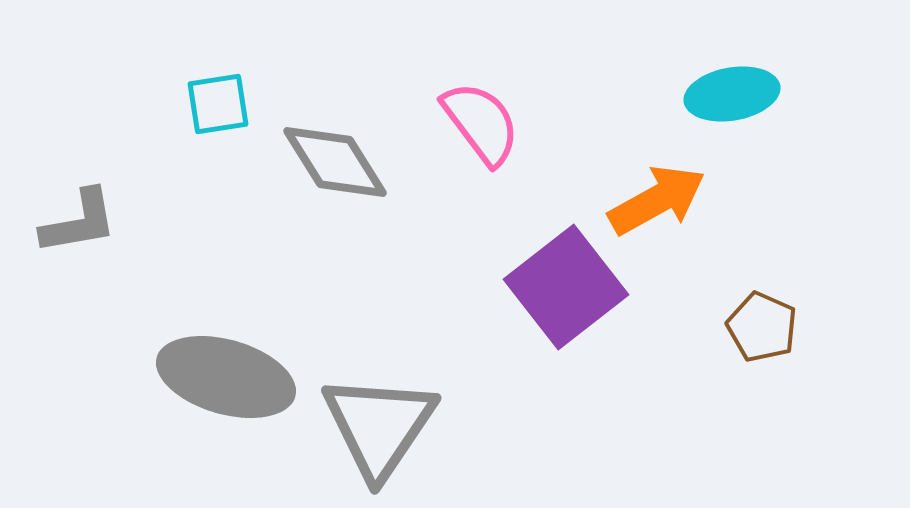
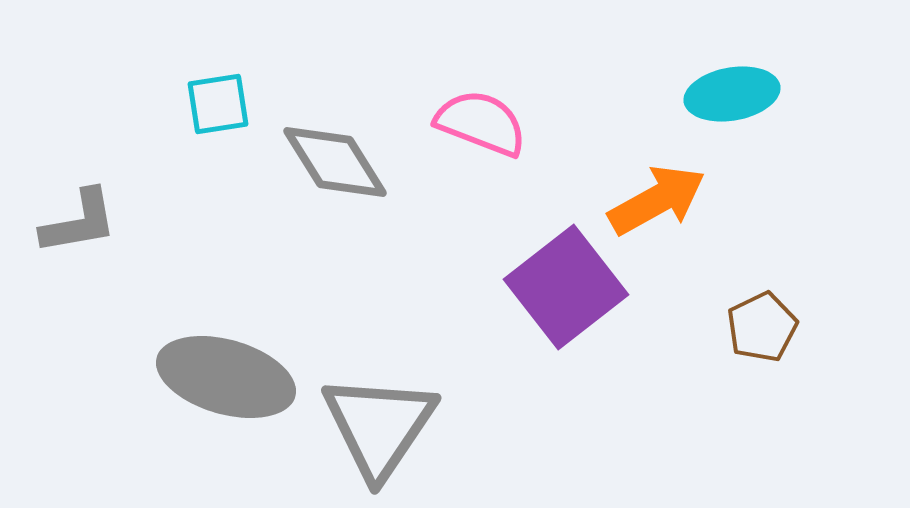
pink semicircle: rotated 32 degrees counterclockwise
brown pentagon: rotated 22 degrees clockwise
